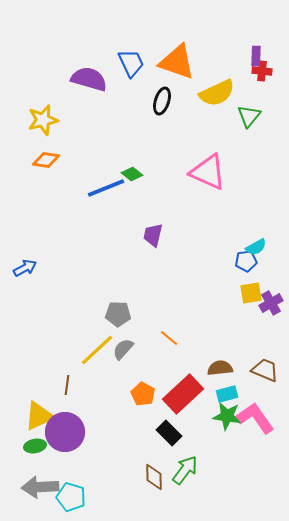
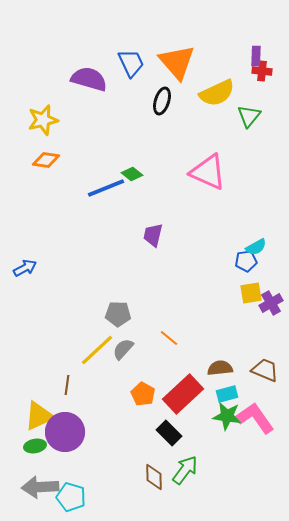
orange triangle: rotated 30 degrees clockwise
